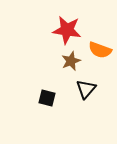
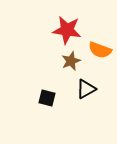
black triangle: rotated 20 degrees clockwise
